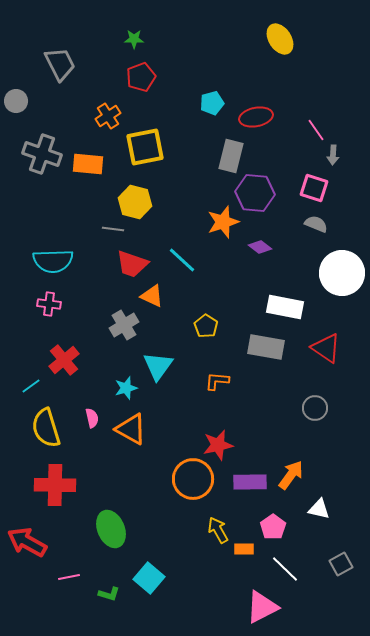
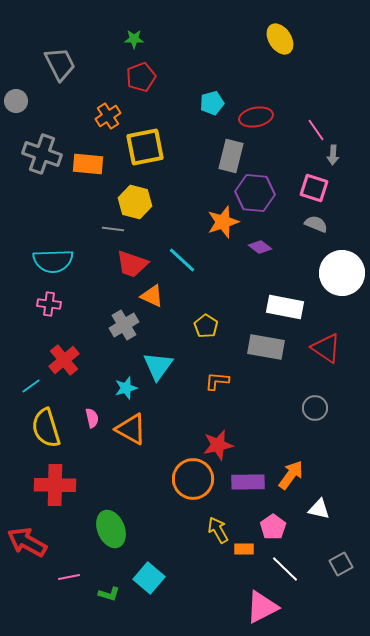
purple rectangle at (250, 482): moved 2 px left
